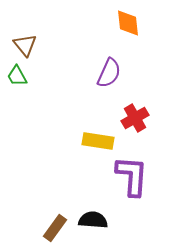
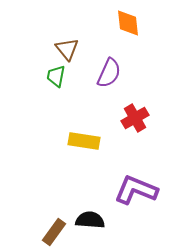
brown triangle: moved 42 px right, 4 px down
green trapezoid: moved 39 px right; rotated 40 degrees clockwise
yellow rectangle: moved 14 px left
purple L-shape: moved 4 px right, 14 px down; rotated 72 degrees counterclockwise
black semicircle: moved 3 px left
brown rectangle: moved 1 px left, 4 px down
